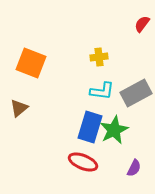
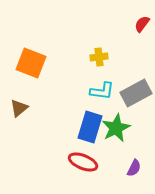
green star: moved 2 px right, 2 px up
